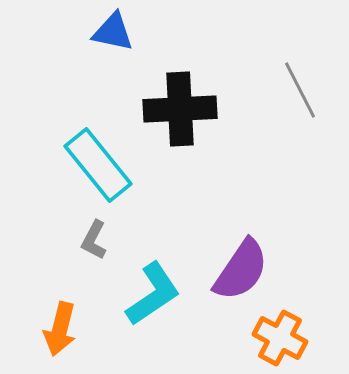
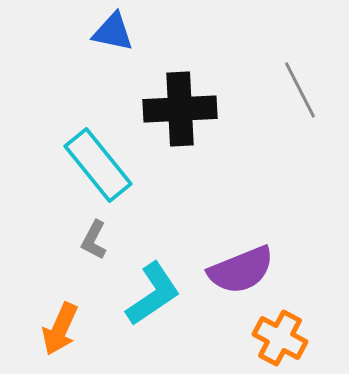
purple semicircle: rotated 34 degrees clockwise
orange arrow: rotated 10 degrees clockwise
